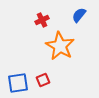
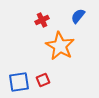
blue semicircle: moved 1 px left, 1 px down
blue square: moved 1 px right, 1 px up
